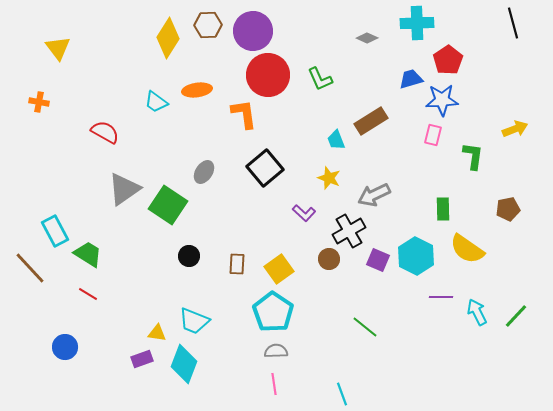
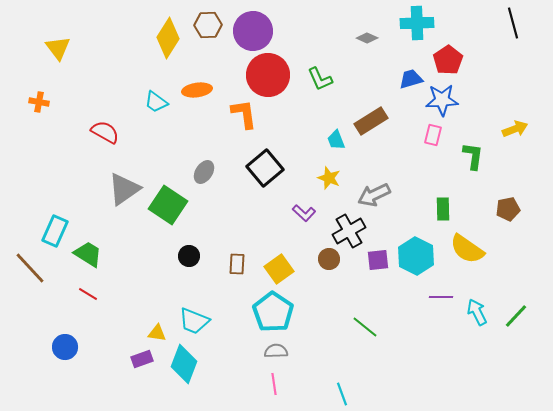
cyan rectangle at (55, 231): rotated 52 degrees clockwise
purple square at (378, 260): rotated 30 degrees counterclockwise
